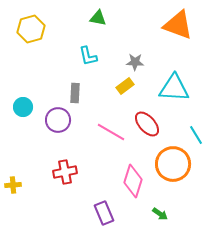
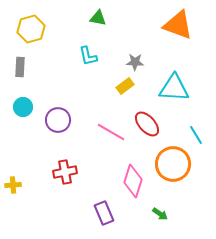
gray rectangle: moved 55 px left, 26 px up
